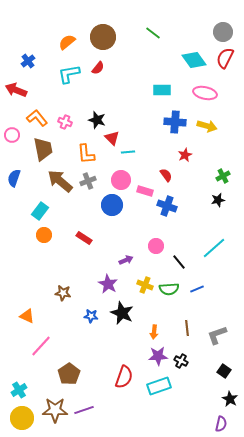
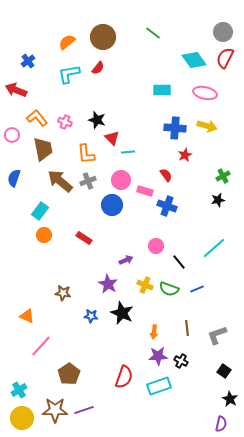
blue cross at (175, 122): moved 6 px down
green semicircle at (169, 289): rotated 24 degrees clockwise
